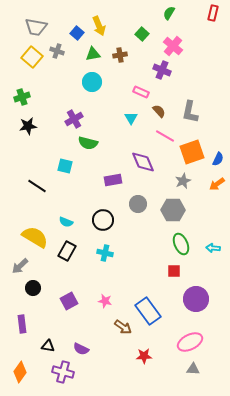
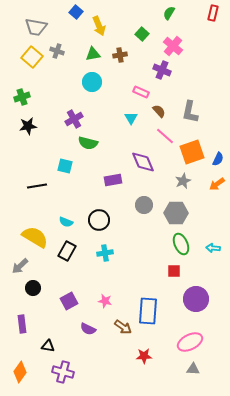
blue square at (77, 33): moved 1 px left, 21 px up
pink line at (165, 136): rotated 12 degrees clockwise
black line at (37, 186): rotated 42 degrees counterclockwise
gray circle at (138, 204): moved 6 px right, 1 px down
gray hexagon at (173, 210): moved 3 px right, 3 px down
black circle at (103, 220): moved 4 px left
cyan cross at (105, 253): rotated 21 degrees counterclockwise
blue rectangle at (148, 311): rotated 40 degrees clockwise
purple semicircle at (81, 349): moved 7 px right, 20 px up
